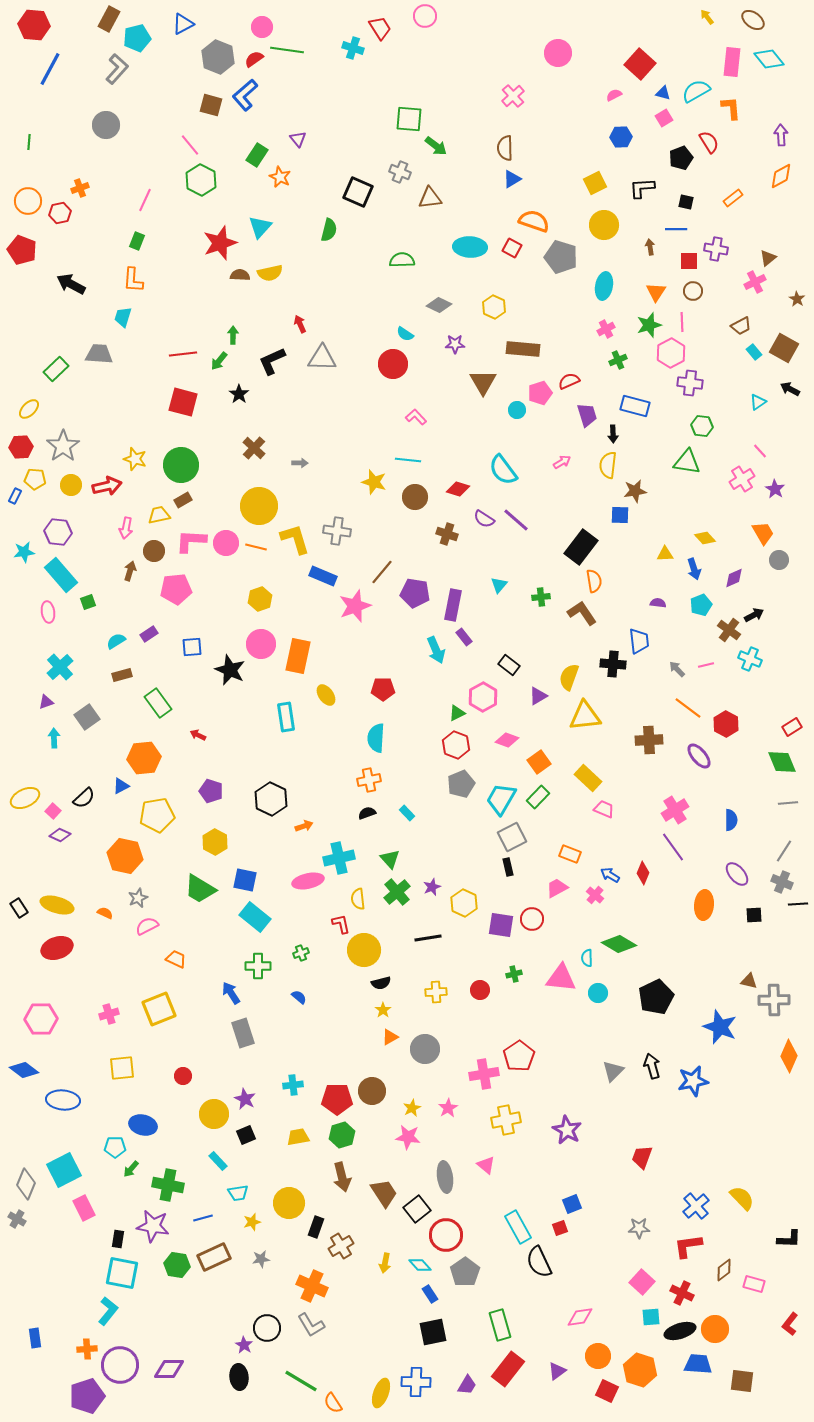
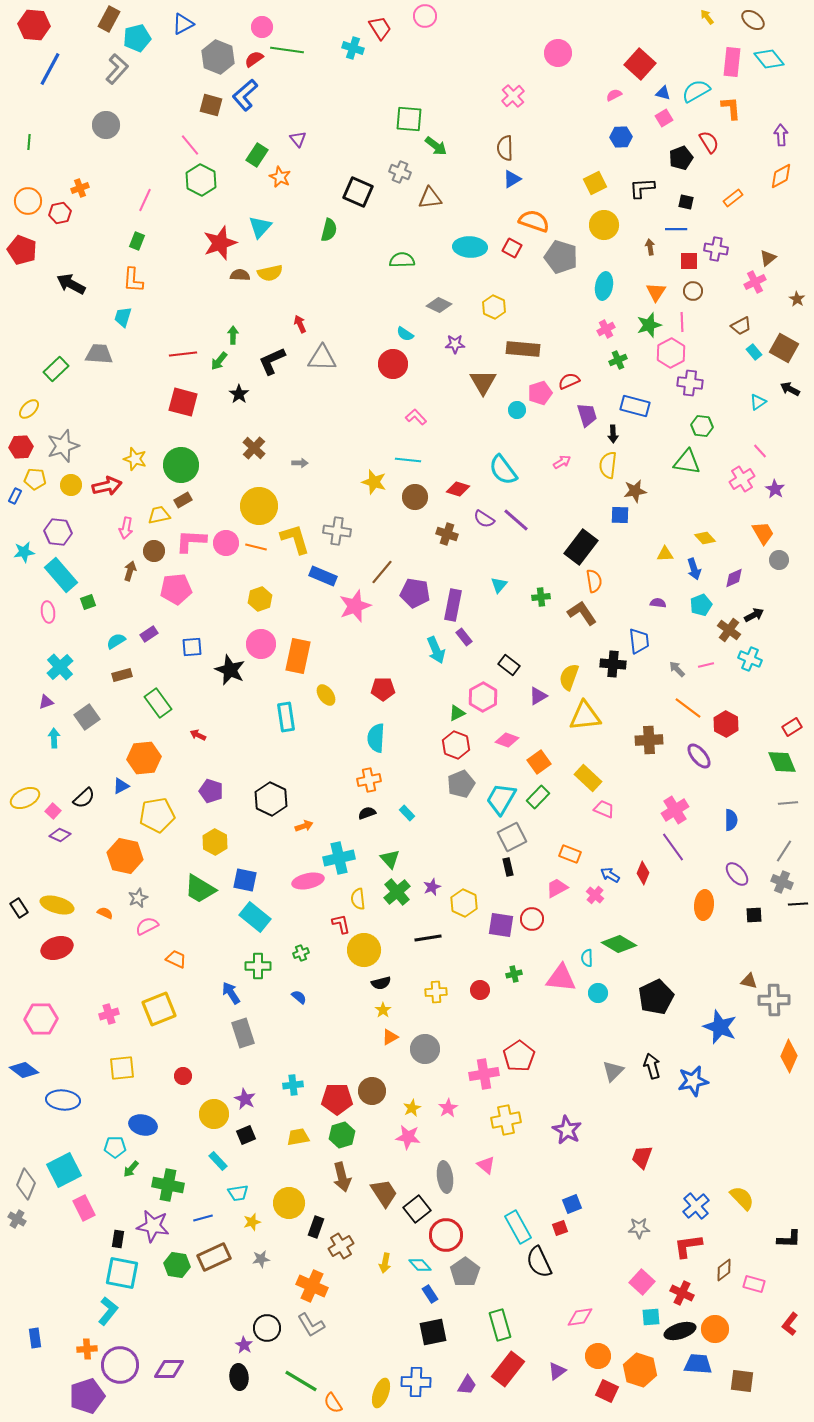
gray star at (63, 446): rotated 16 degrees clockwise
